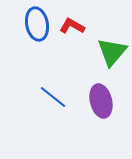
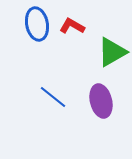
green triangle: rotated 20 degrees clockwise
